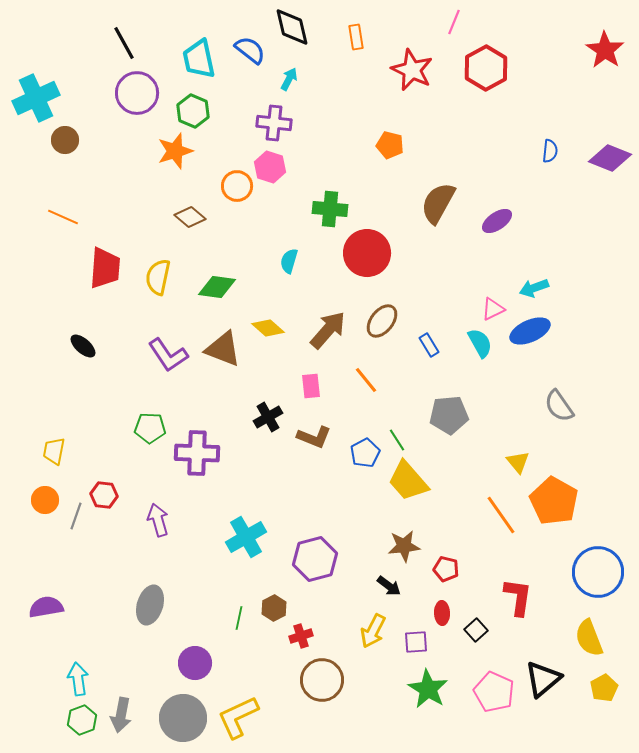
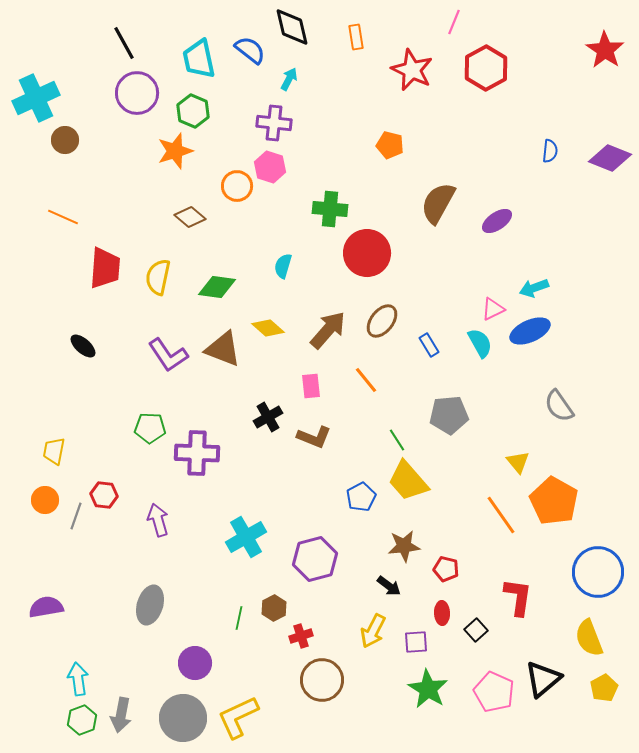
cyan semicircle at (289, 261): moved 6 px left, 5 px down
blue pentagon at (365, 453): moved 4 px left, 44 px down
